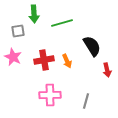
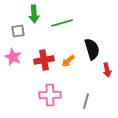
black semicircle: moved 3 px down; rotated 15 degrees clockwise
orange arrow: moved 1 px right; rotated 72 degrees clockwise
